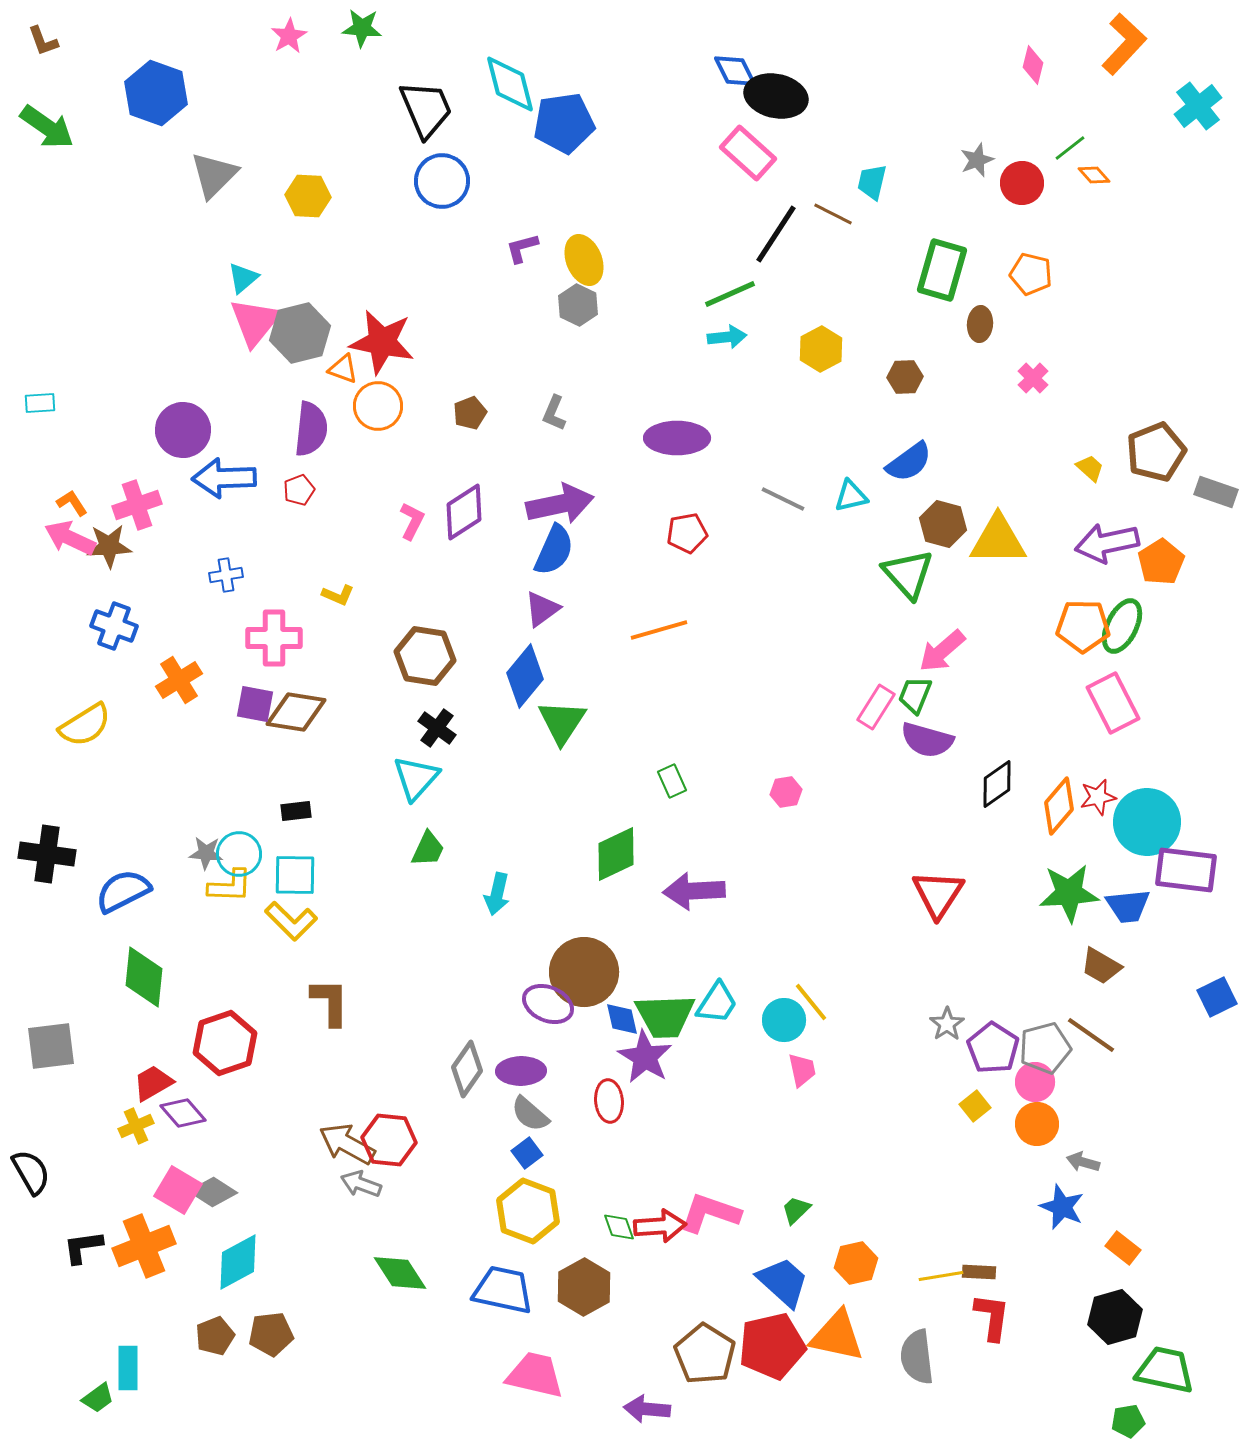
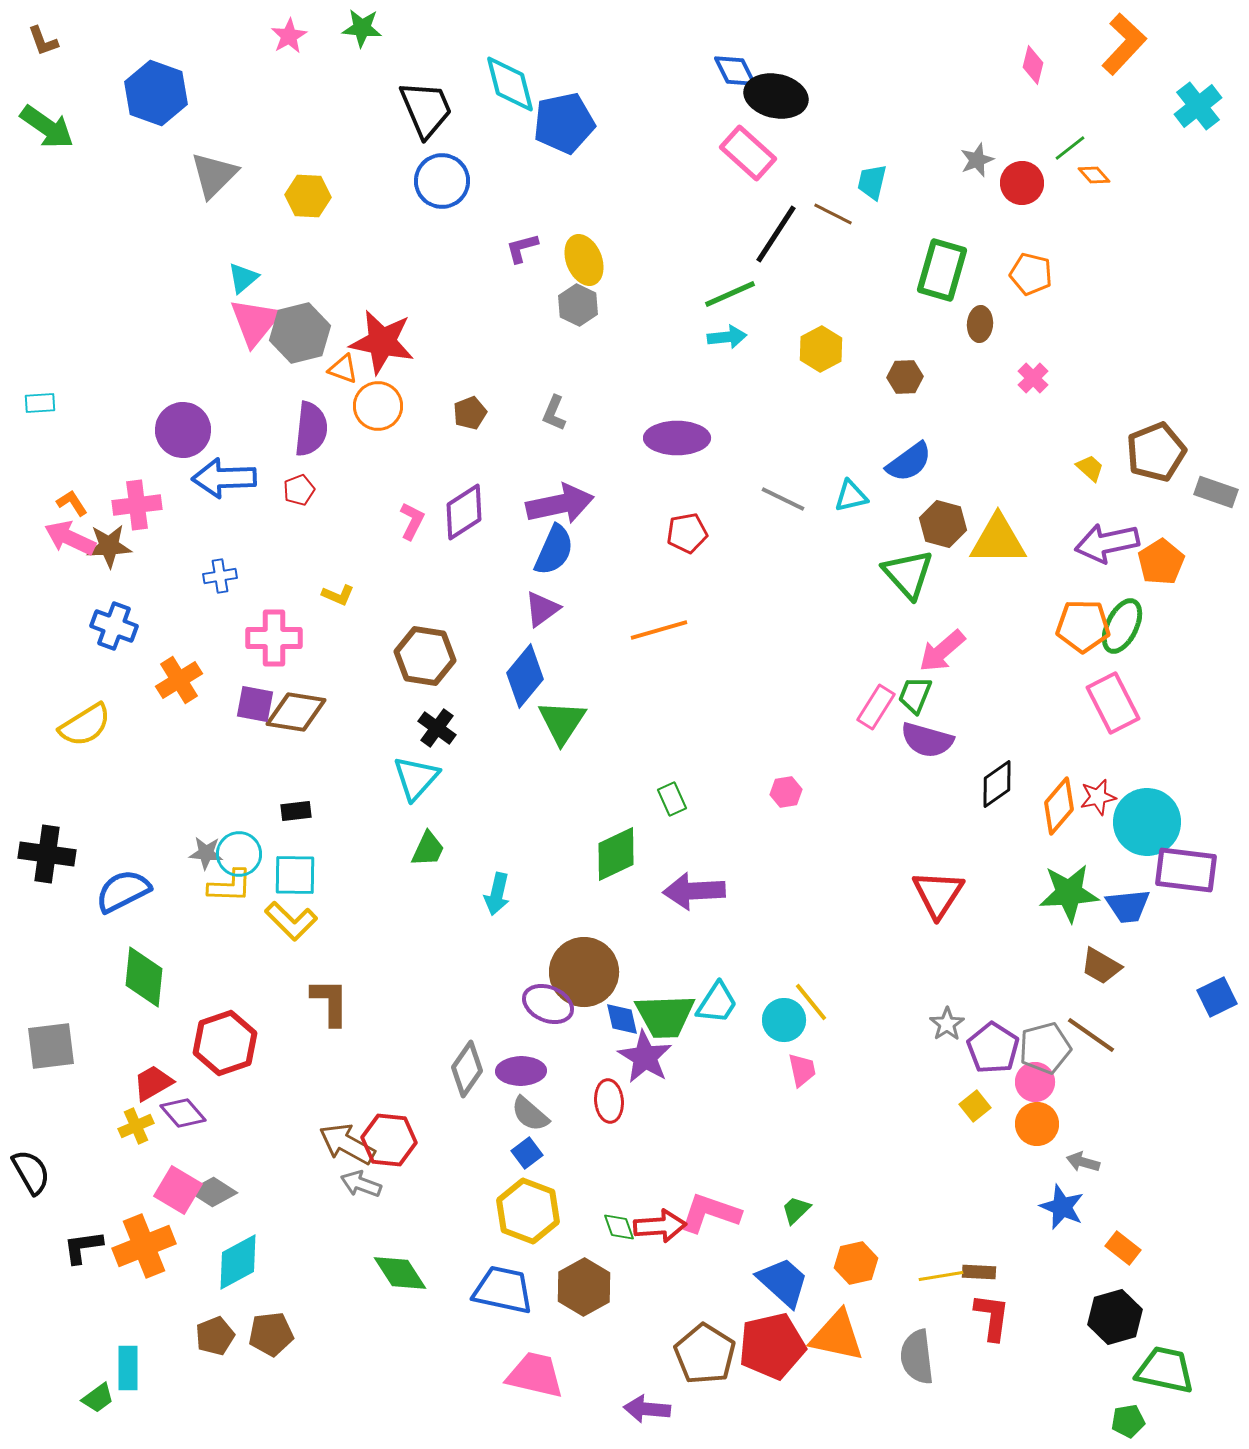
blue pentagon at (564, 123): rotated 4 degrees counterclockwise
pink cross at (137, 505): rotated 12 degrees clockwise
blue cross at (226, 575): moved 6 px left, 1 px down
green rectangle at (672, 781): moved 18 px down
